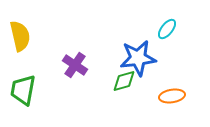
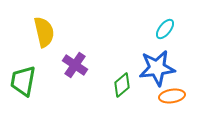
cyan ellipse: moved 2 px left
yellow semicircle: moved 24 px right, 4 px up
blue star: moved 19 px right, 10 px down
green diamond: moved 2 px left, 4 px down; rotated 25 degrees counterclockwise
green trapezoid: moved 9 px up
